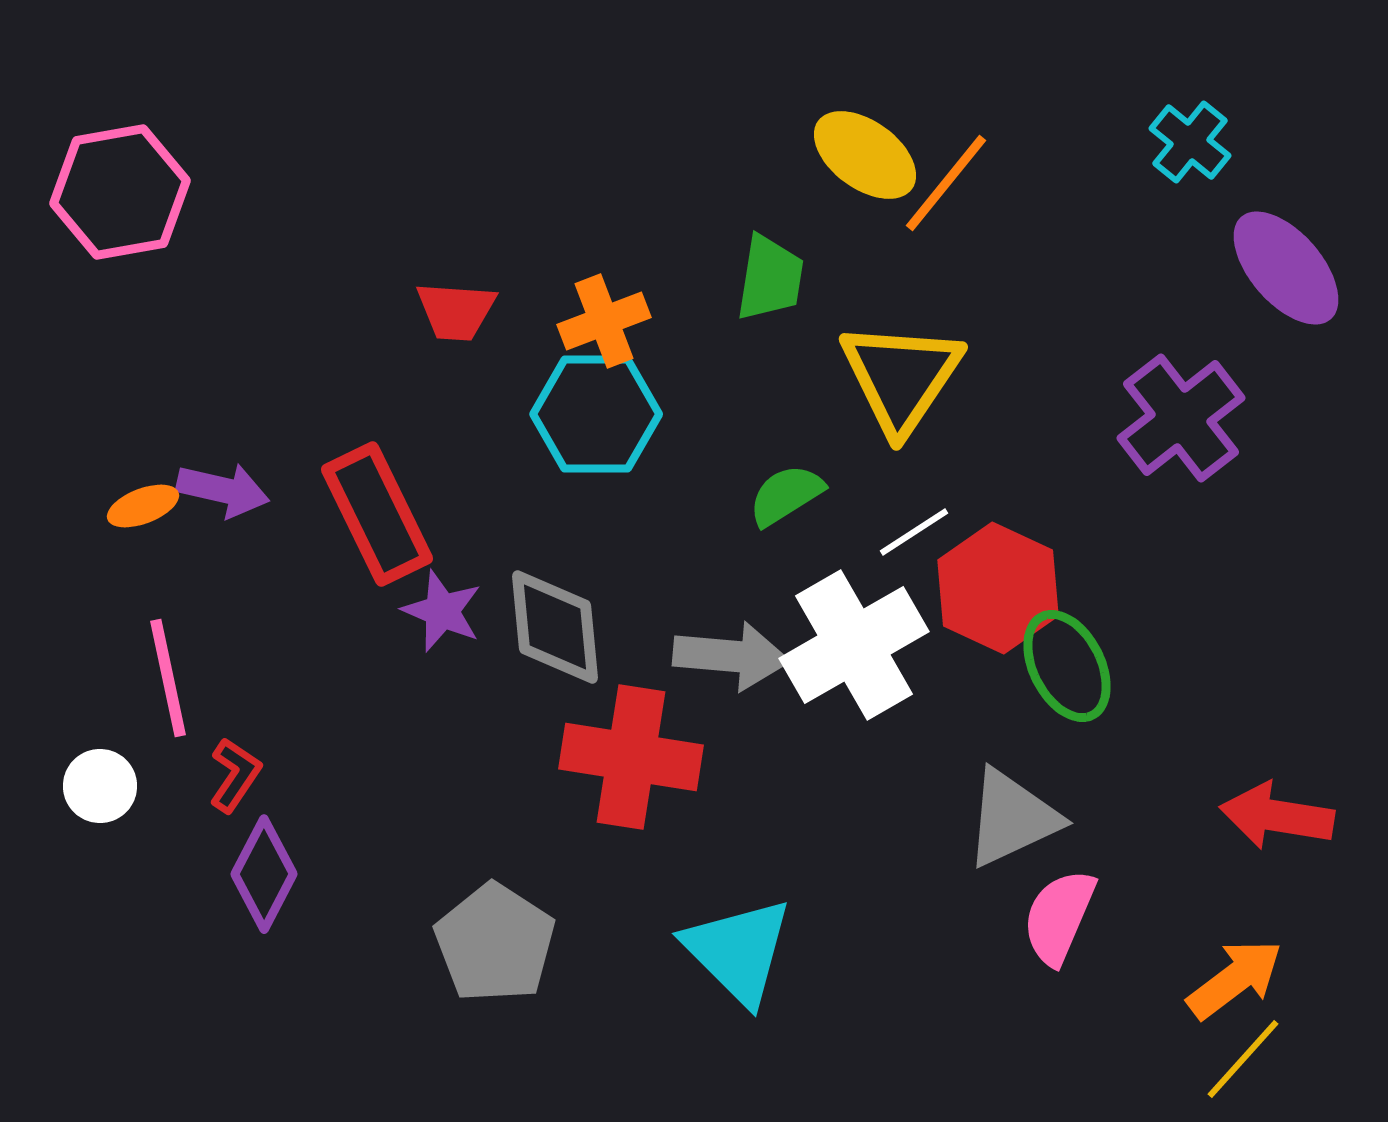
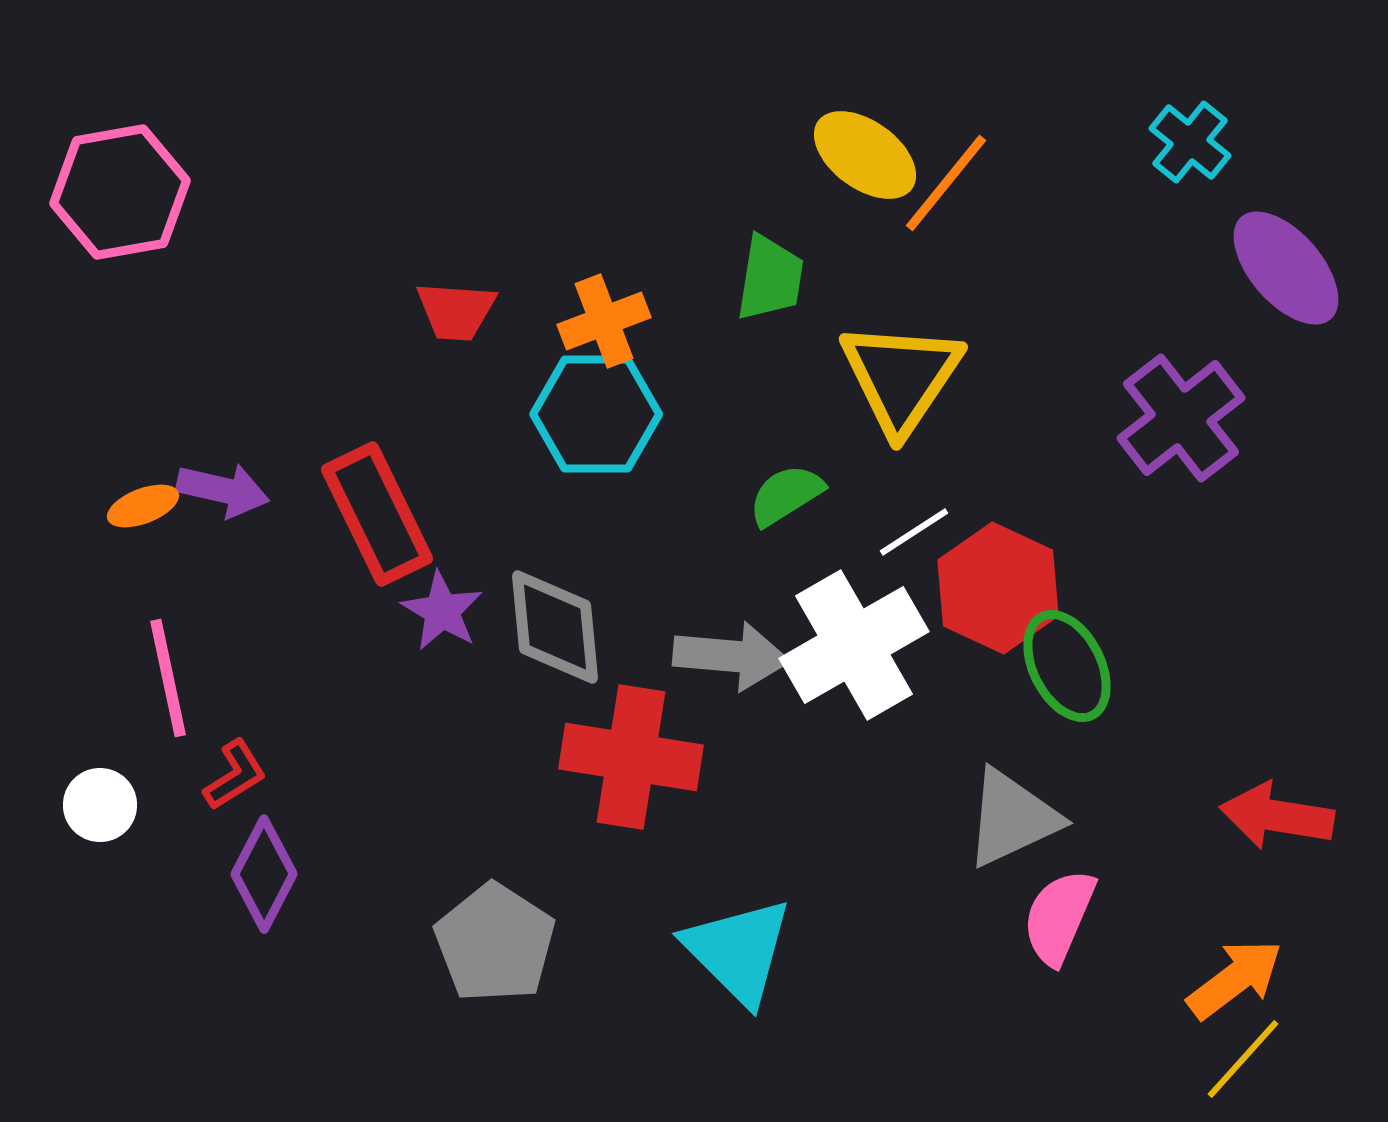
purple star: rotated 8 degrees clockwise
red L-shape: rotated 24 degrees clockwise
white circle: moved 19 px down
